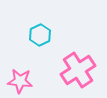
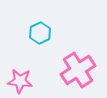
cyan hexagon: moved 2 px up
